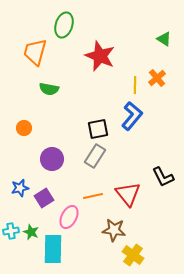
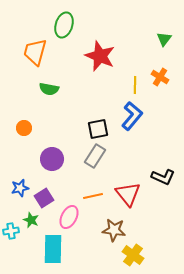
green triangle: rotated 35 degrees clockwise
orange cross: moved 3 px right, 1 px up; rotated 18 degrees counterclockwise
black L-shape: rotated 40 degrees counterclockwise
green star: moved 12 px up
